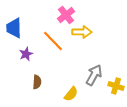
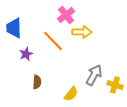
yellow cross: moved 1 px left, 1 px up
